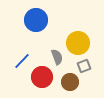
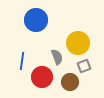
blue line: rotated 36 degrees counterclockwise
